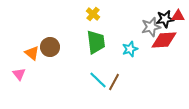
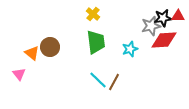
black star: moved 2 px left, 1 px up
gray star: moved 1 px up
